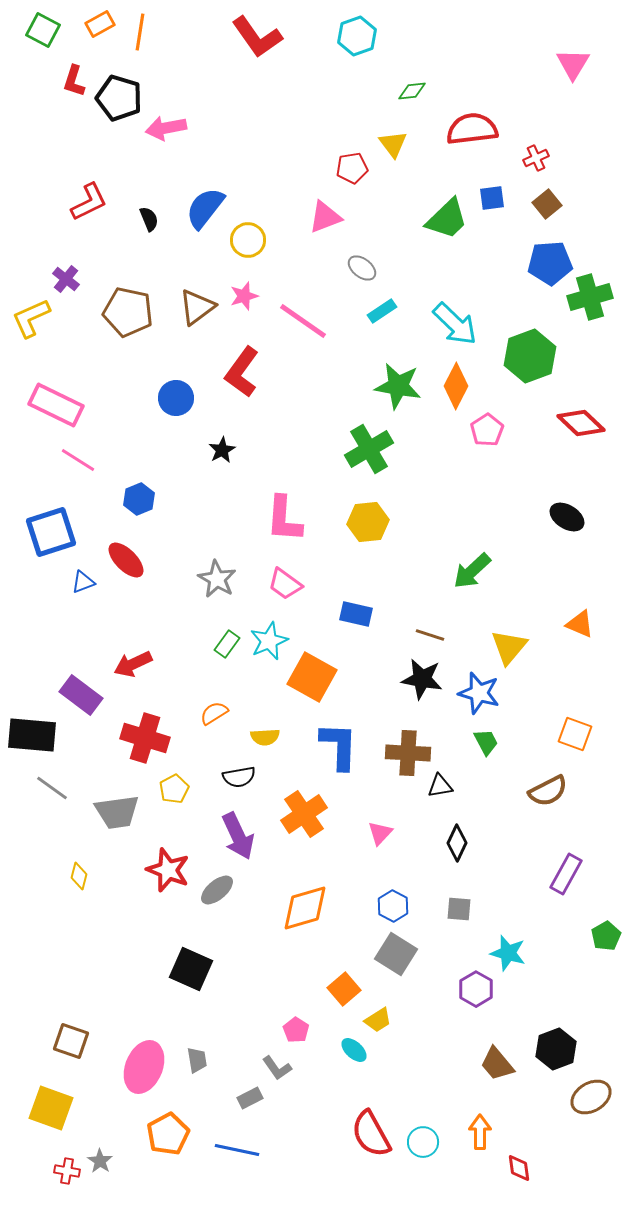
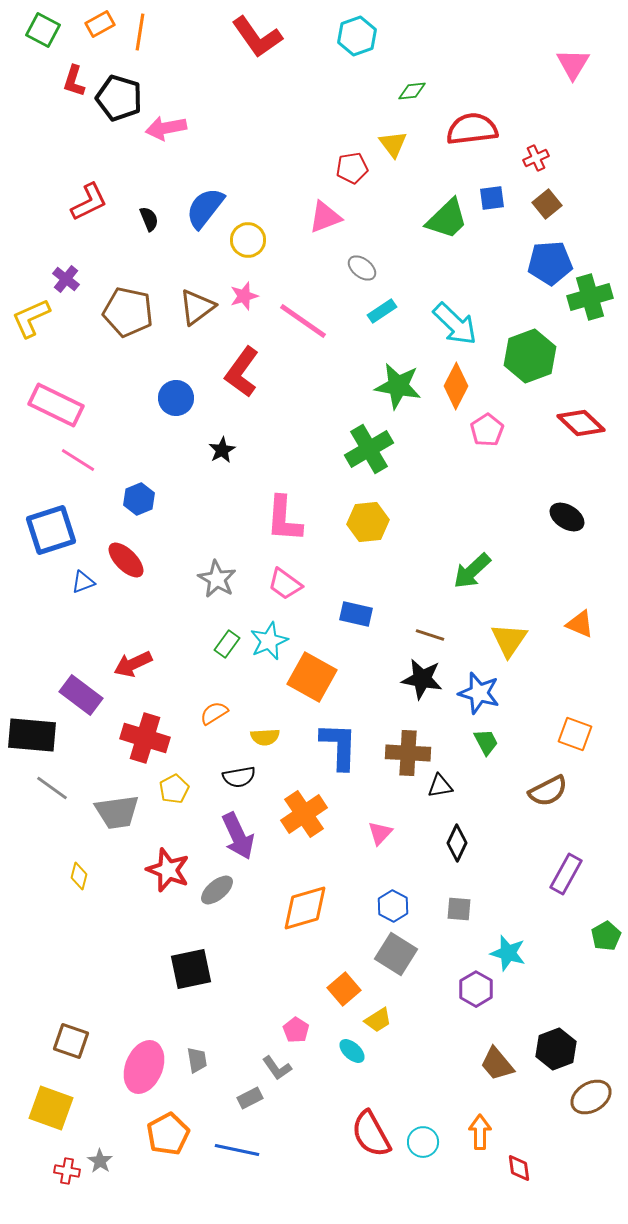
blue square at (51, 532): moved 2 px up
yellow triangle at (509, 647): moved 7 px up; rotated 6 degrees counterclockwise
black square at (191, 969): rotated 36 degrees counterclockwise
cyan ellipse at (354, 1050): moved 2 px left, 1 px down
